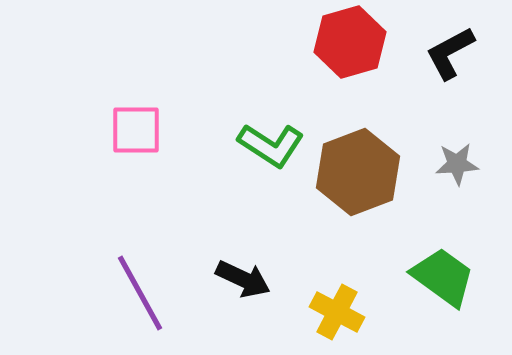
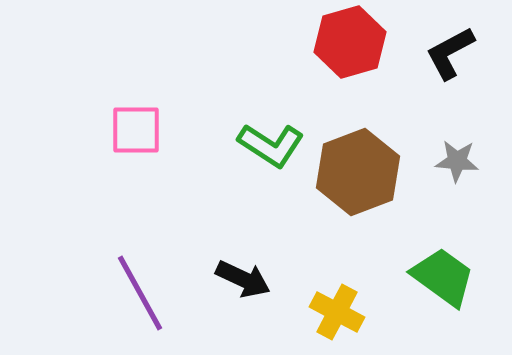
gray star: moved 3 px up; rotated 9 degrees clockwise
